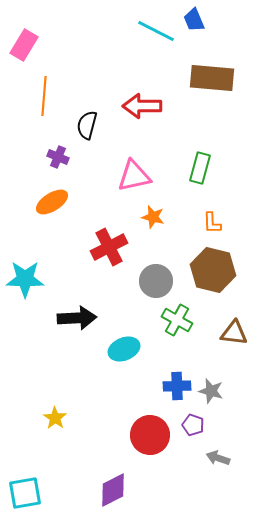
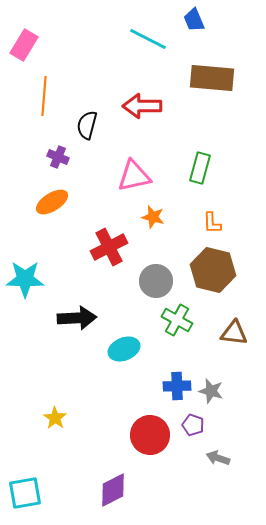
cyan line: moved 8 px left, 8 px down
